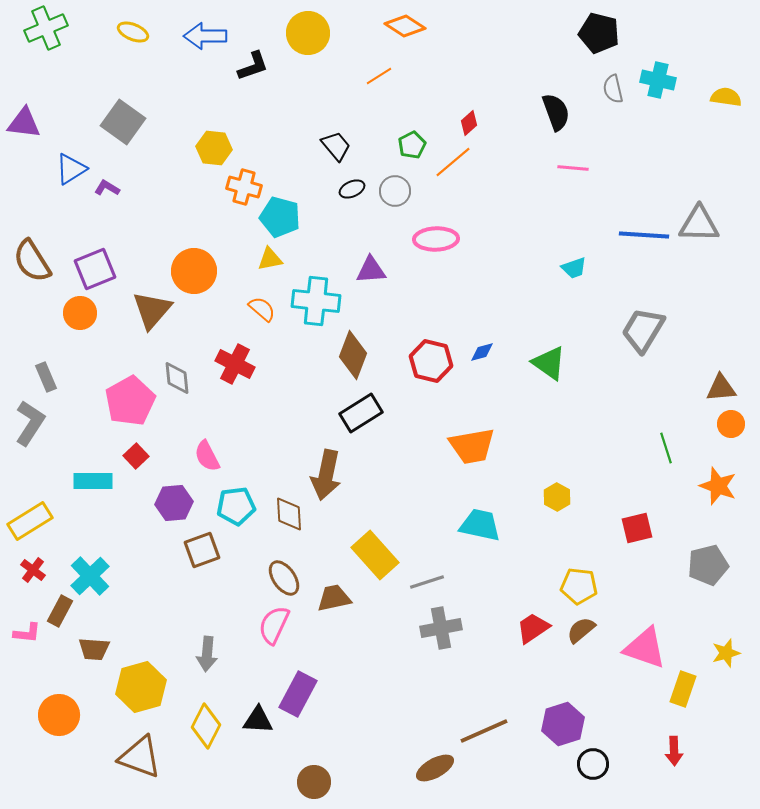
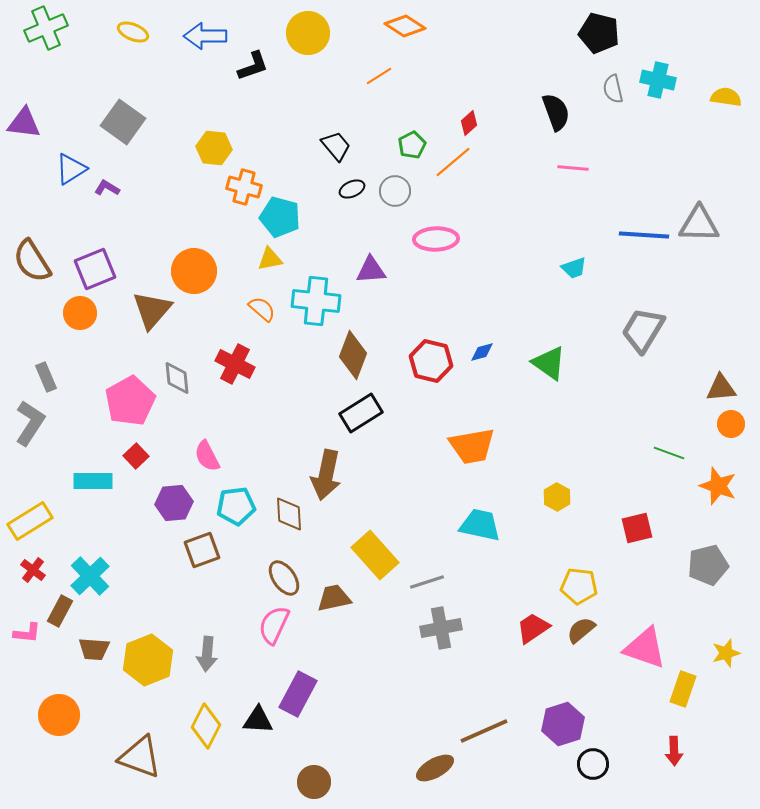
green line at (666, 448): moved 3 px right, 5 px down; rotated 52 degrees counterclockwise
yellow hexagon at (141, 687): moved 7 px right, 27 px up; rotated 6 degrees counterclockwise
